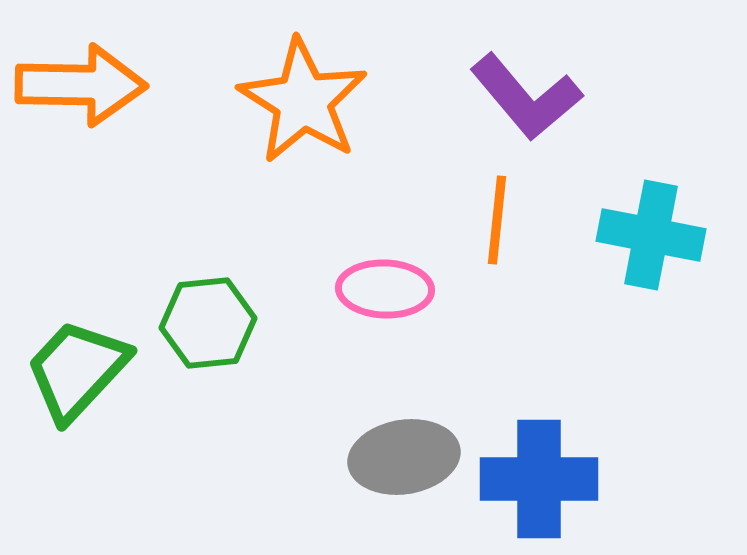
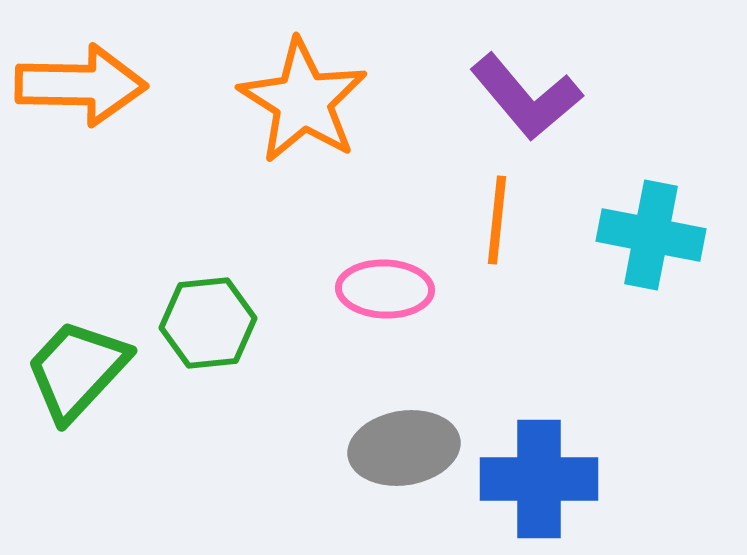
gray ellipse: moved 9 px up
